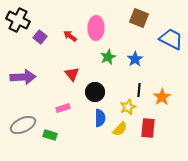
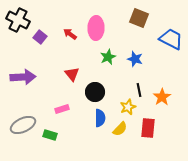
red arrow: moved 2 px up
blue star: rotated 21 degrees counterclockwise
black line: rotated 16 degrees counterclockwise
pink rectangle: moved 1 px left, 1 px down
